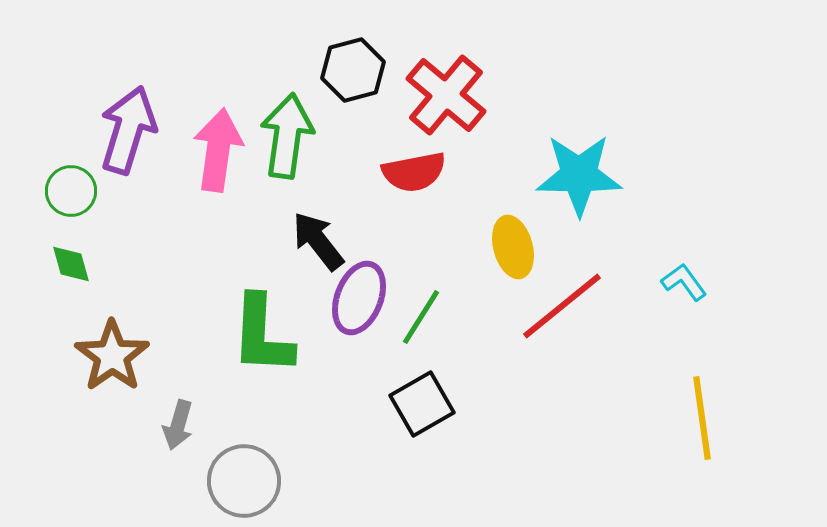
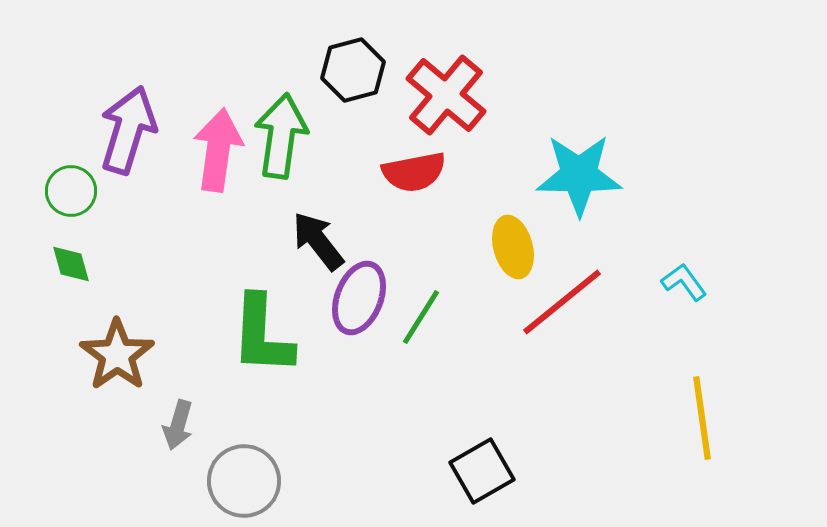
green arrow: moved 6 px left
red line: moved 4 px up
brown star: moved 5 px right, 1 px up
black square: moved 60 px right, 67 px down
